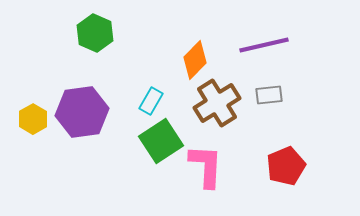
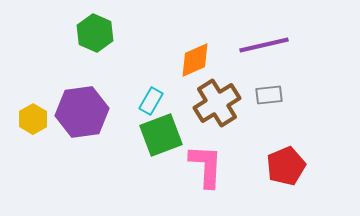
orange diamond: rotated 21 degrees clockwise
green square: moved 6 px up; rotated 12 degrees clockwise
